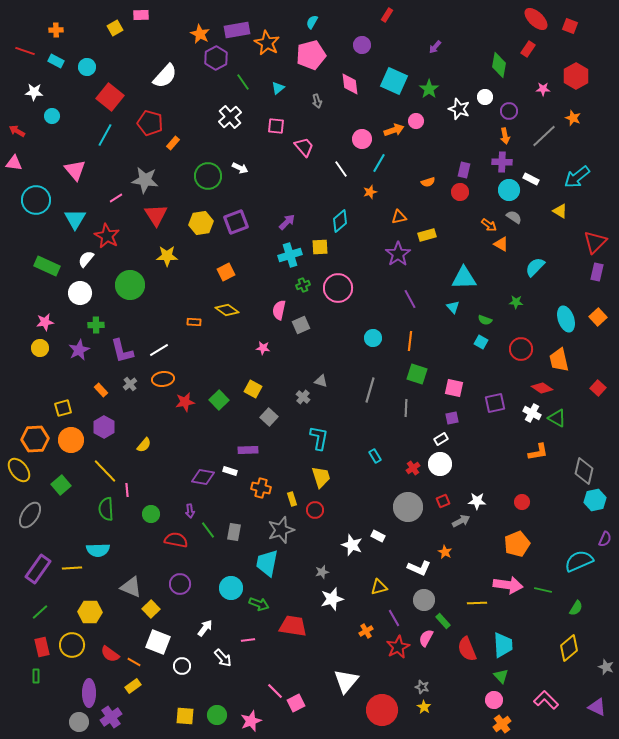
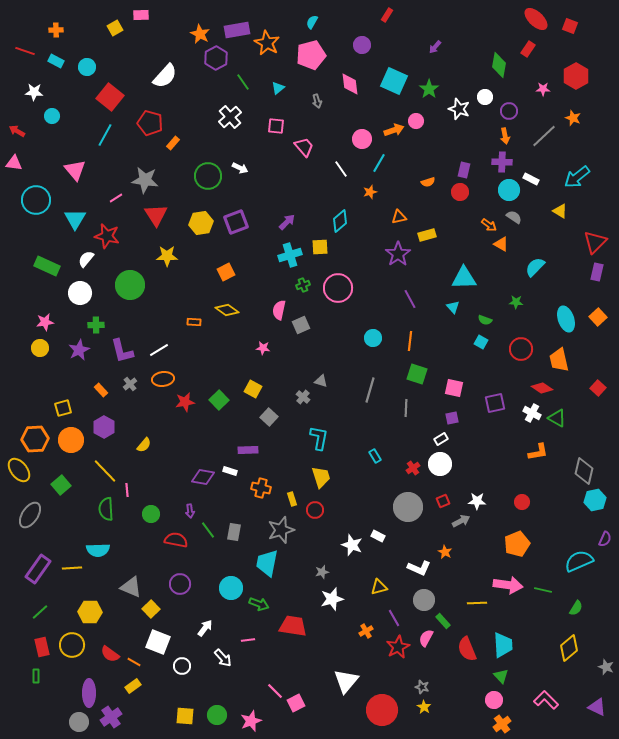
red star at (107, 236): rotated 15 degrees counterclockwise
